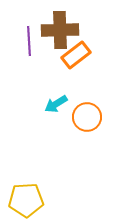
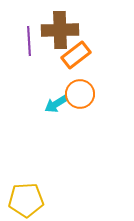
orange circle: moved 7 px left, 23 px up
